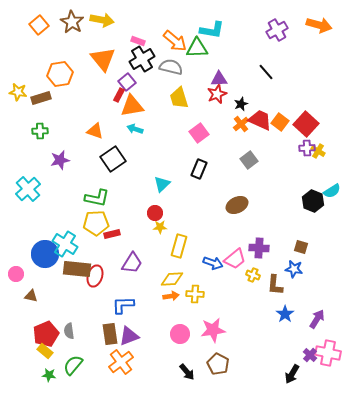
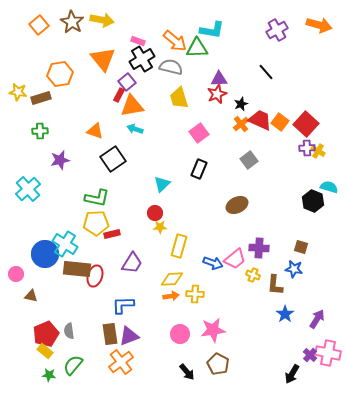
cyan semicircle at (332, 191): moved 3 px left, 4 px up; rotated 132 degrees counterclockwise
